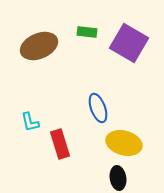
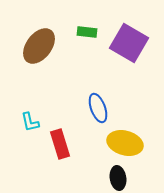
brown ellipse: rotated 30 degrees counterclockwise
yellow ellipse: moved 1 px right
